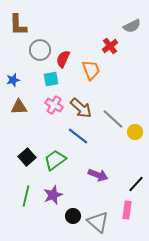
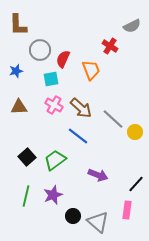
red cross: rotated 21 degrees counterclockwise
blue star: moved 3 px right, 9 px up
